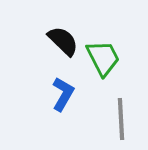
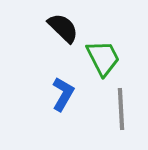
black semicircle: moved 13 px up
gray line: moved 10 px up
